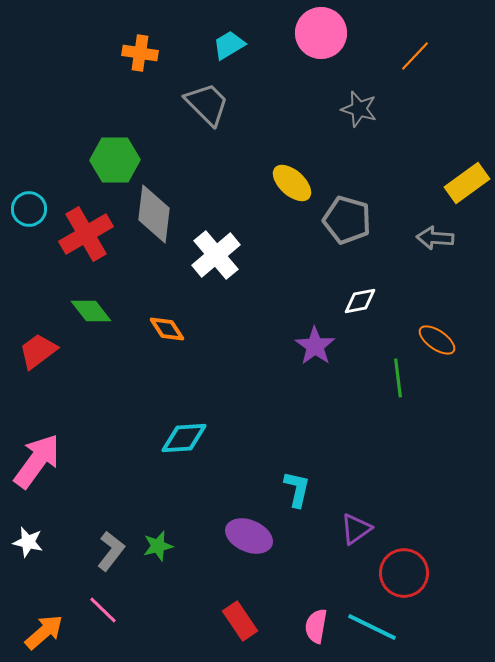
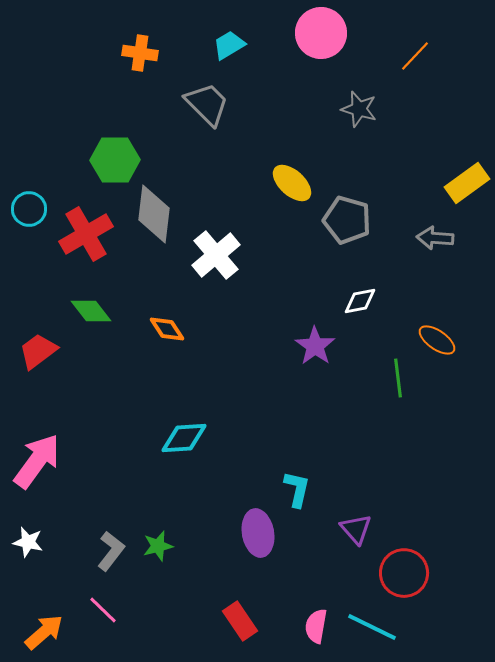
purple triangle: rotated 36 degrees counterclockwise
purple ellipse: moved 9 px right, 3 px up; rotated 57 degrees clockwise
